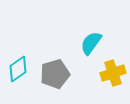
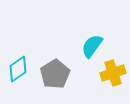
cyan semicircle: moved 1 px right, 3 px down
gray pentagon: rotated 16 degrees counterclockwise
